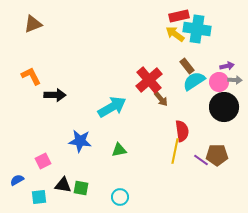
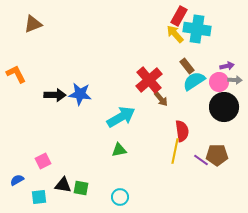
red rectangle: rotated 48 degrees counterclockwise
yellow arrow: rotated 12 degrees clockwise
orange L-shape: moved 15 px left, 2 px up
cyan arrow: moved 9 px right, 10 px down
blue star: moved 47 px up
